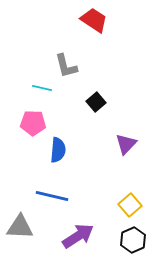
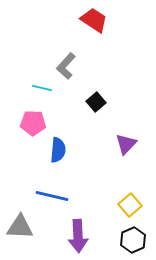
gray L-shape: rotated 56 degrees clockwise
purple arrow: rotated 120 degrees clockwise
